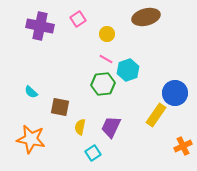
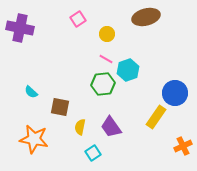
purple cross: moved 20 px left, 2 px down
yellow rectangle: moved 2 px down
purple trapezoid: rotated 60 degrees counterclockwise
orange star: moved 3 px right
